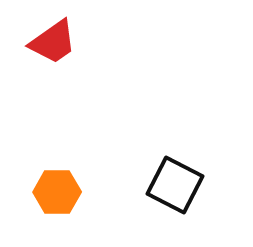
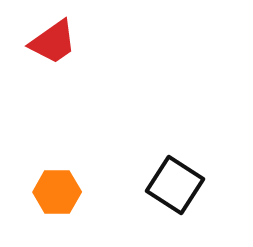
black square: rotated 6 degrees clockwise
